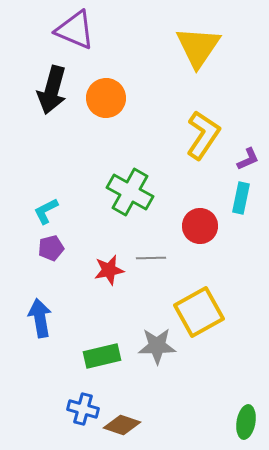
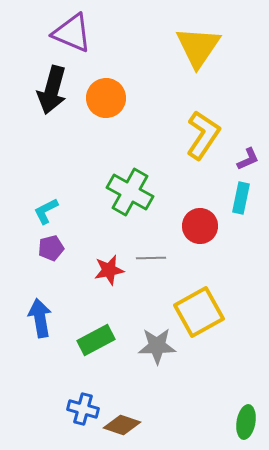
purple triangle: moved 3 px left, 3 px down
green rectangle: moved 6 px left, 16 px up; rotated 15 degrees counterclockwise
